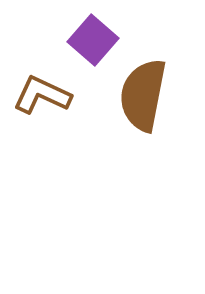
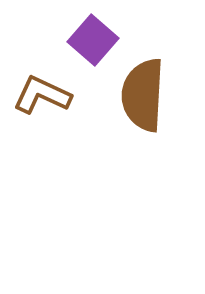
brown semicircle: rotated 8 degrees counterclockwise
